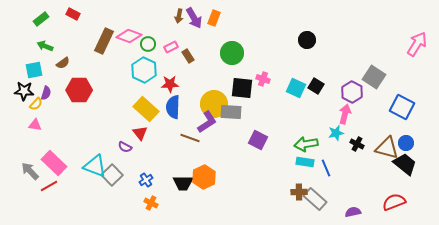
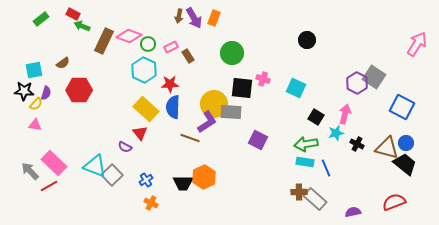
green arrow at (45, 46): moved 37 px right, 20 px up
black square at (316, 86): moved 31 px down
purple hexagon at (352, 92): moved 5 px right, 9 px up
